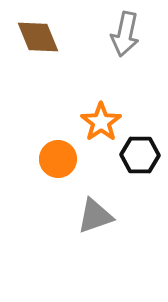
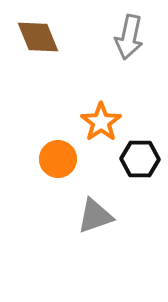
gray arrow: moved 4 px right, 3 px down
black hexagon: moved 4 px down
